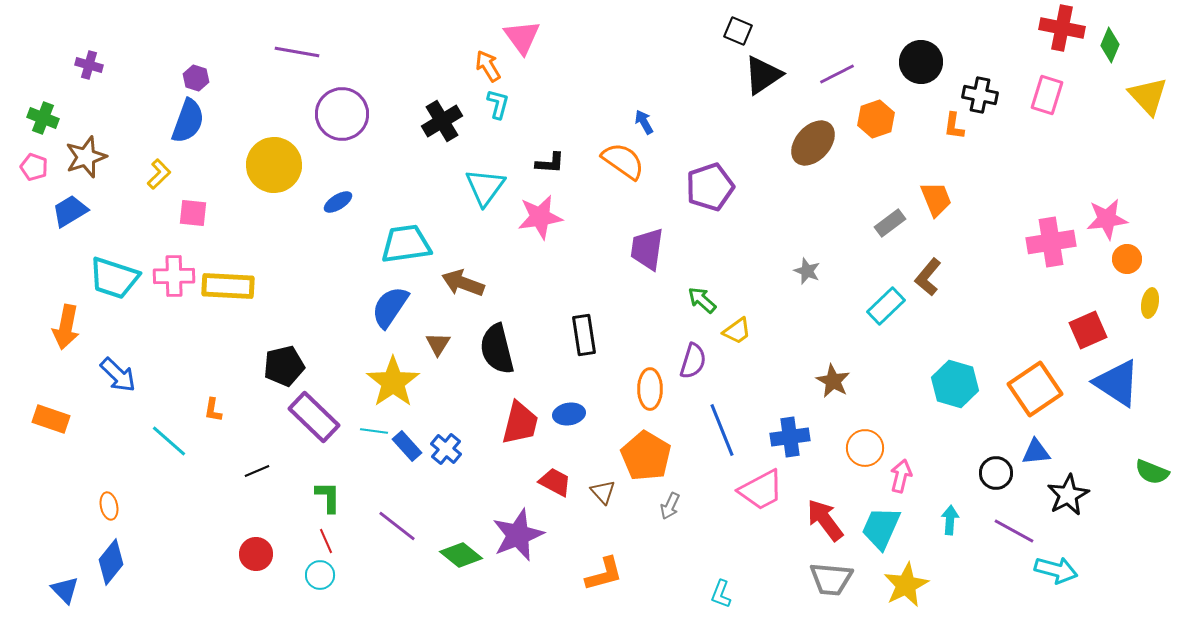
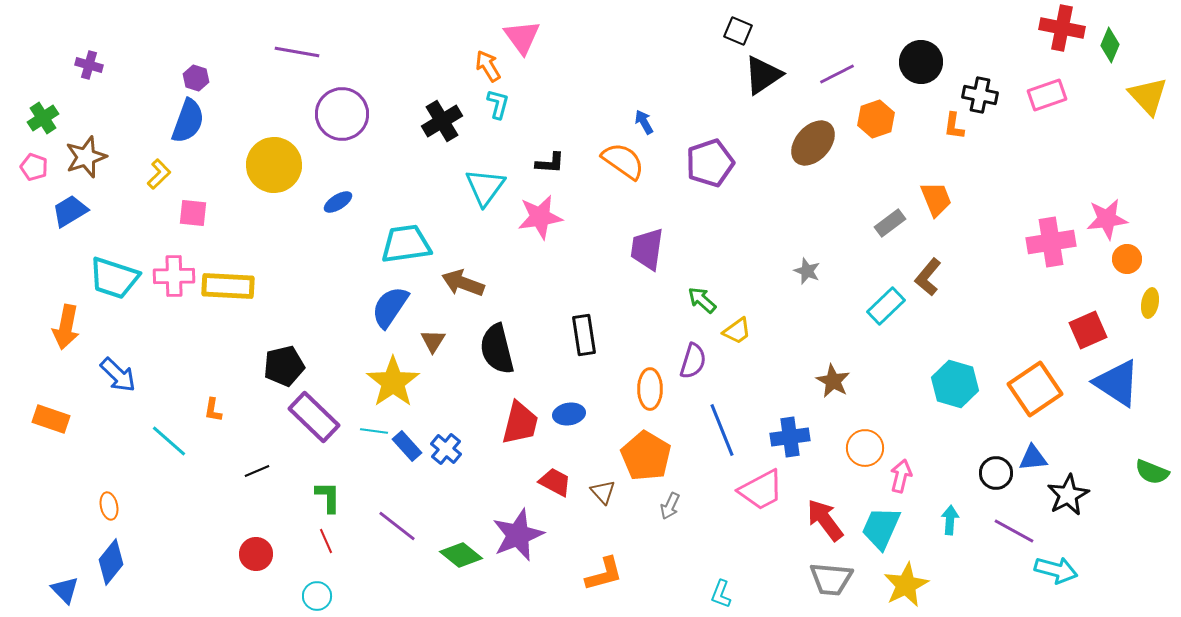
pink rectangle at (1047, 95): rotated 54 degrees clockwise
green cross at (43, 118): rotated 36 degrees clockwise
purple pentagon at (710, 187): moved 24 px up
brown triangle at (438, 344): moved 5 px left, 3 px up
blue triangle at (1036, 452): moved 3 px left, 6 px down
cyan circle at (320, 575): moved 3 px left, 21 px down
